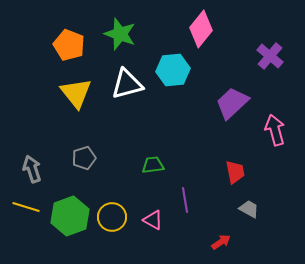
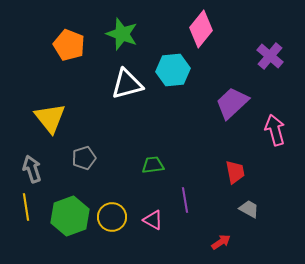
green star: moved 2 px right
yellow triangle: moved 26 px left, 25 px down
yellow line: rotated 64 degrees clockwise
